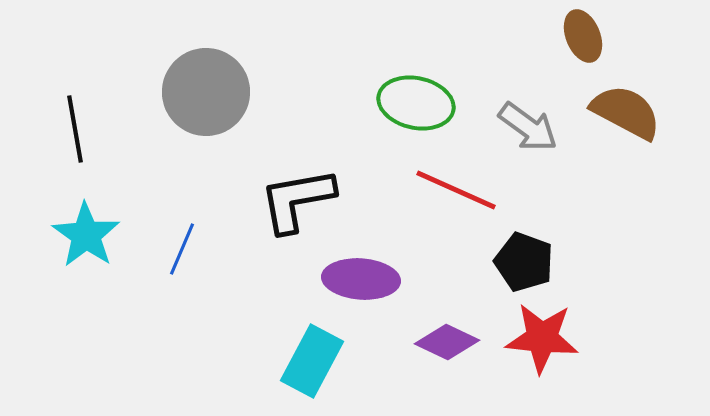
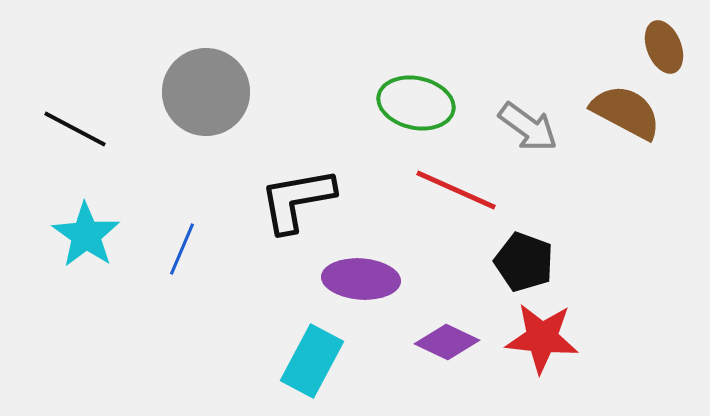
brown ellipse: moved 81 px right, 11 px down
black line: rotated 52 degrees counterclockwise
